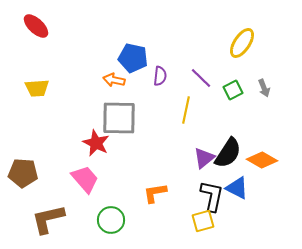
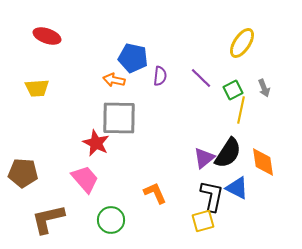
red ellipse: moved 11 px right, 10 px down; rotated 24 degrees counterclockwise
yellow line: moved 55 px right
orange diamond: moved 1 px right, 2 px down; rotated 52 degrees clockwise
orange L-shape: rotated 75 degrees clockwise
